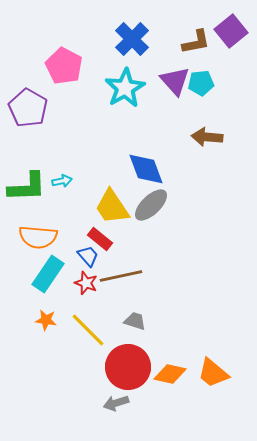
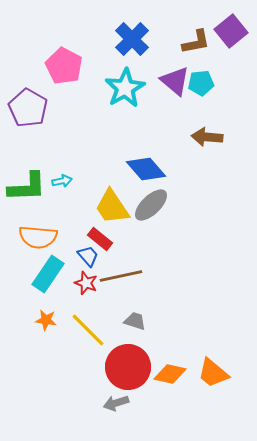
purple triangle: rotated 8 degrees counterclockwise
blue diamond: rotated 21 degrees counterclockwise
